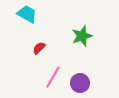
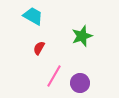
cyan trapezoid: moved 6 px right, 2 px down
red semicircle: rotated 16 degrees counterclockwise
pink line: moved 1 px right, 1 px up
